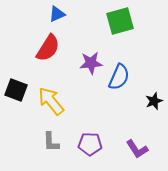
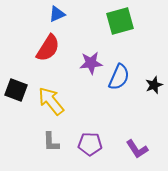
black star: moved 16 px up
